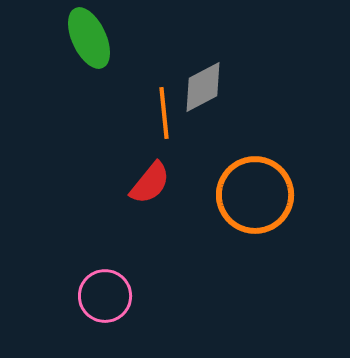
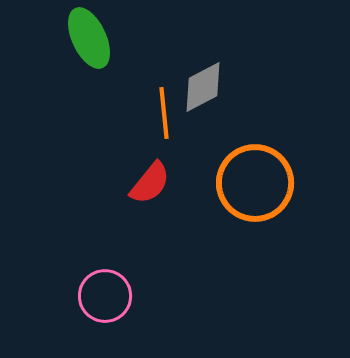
orange circle: moved 12 px up
